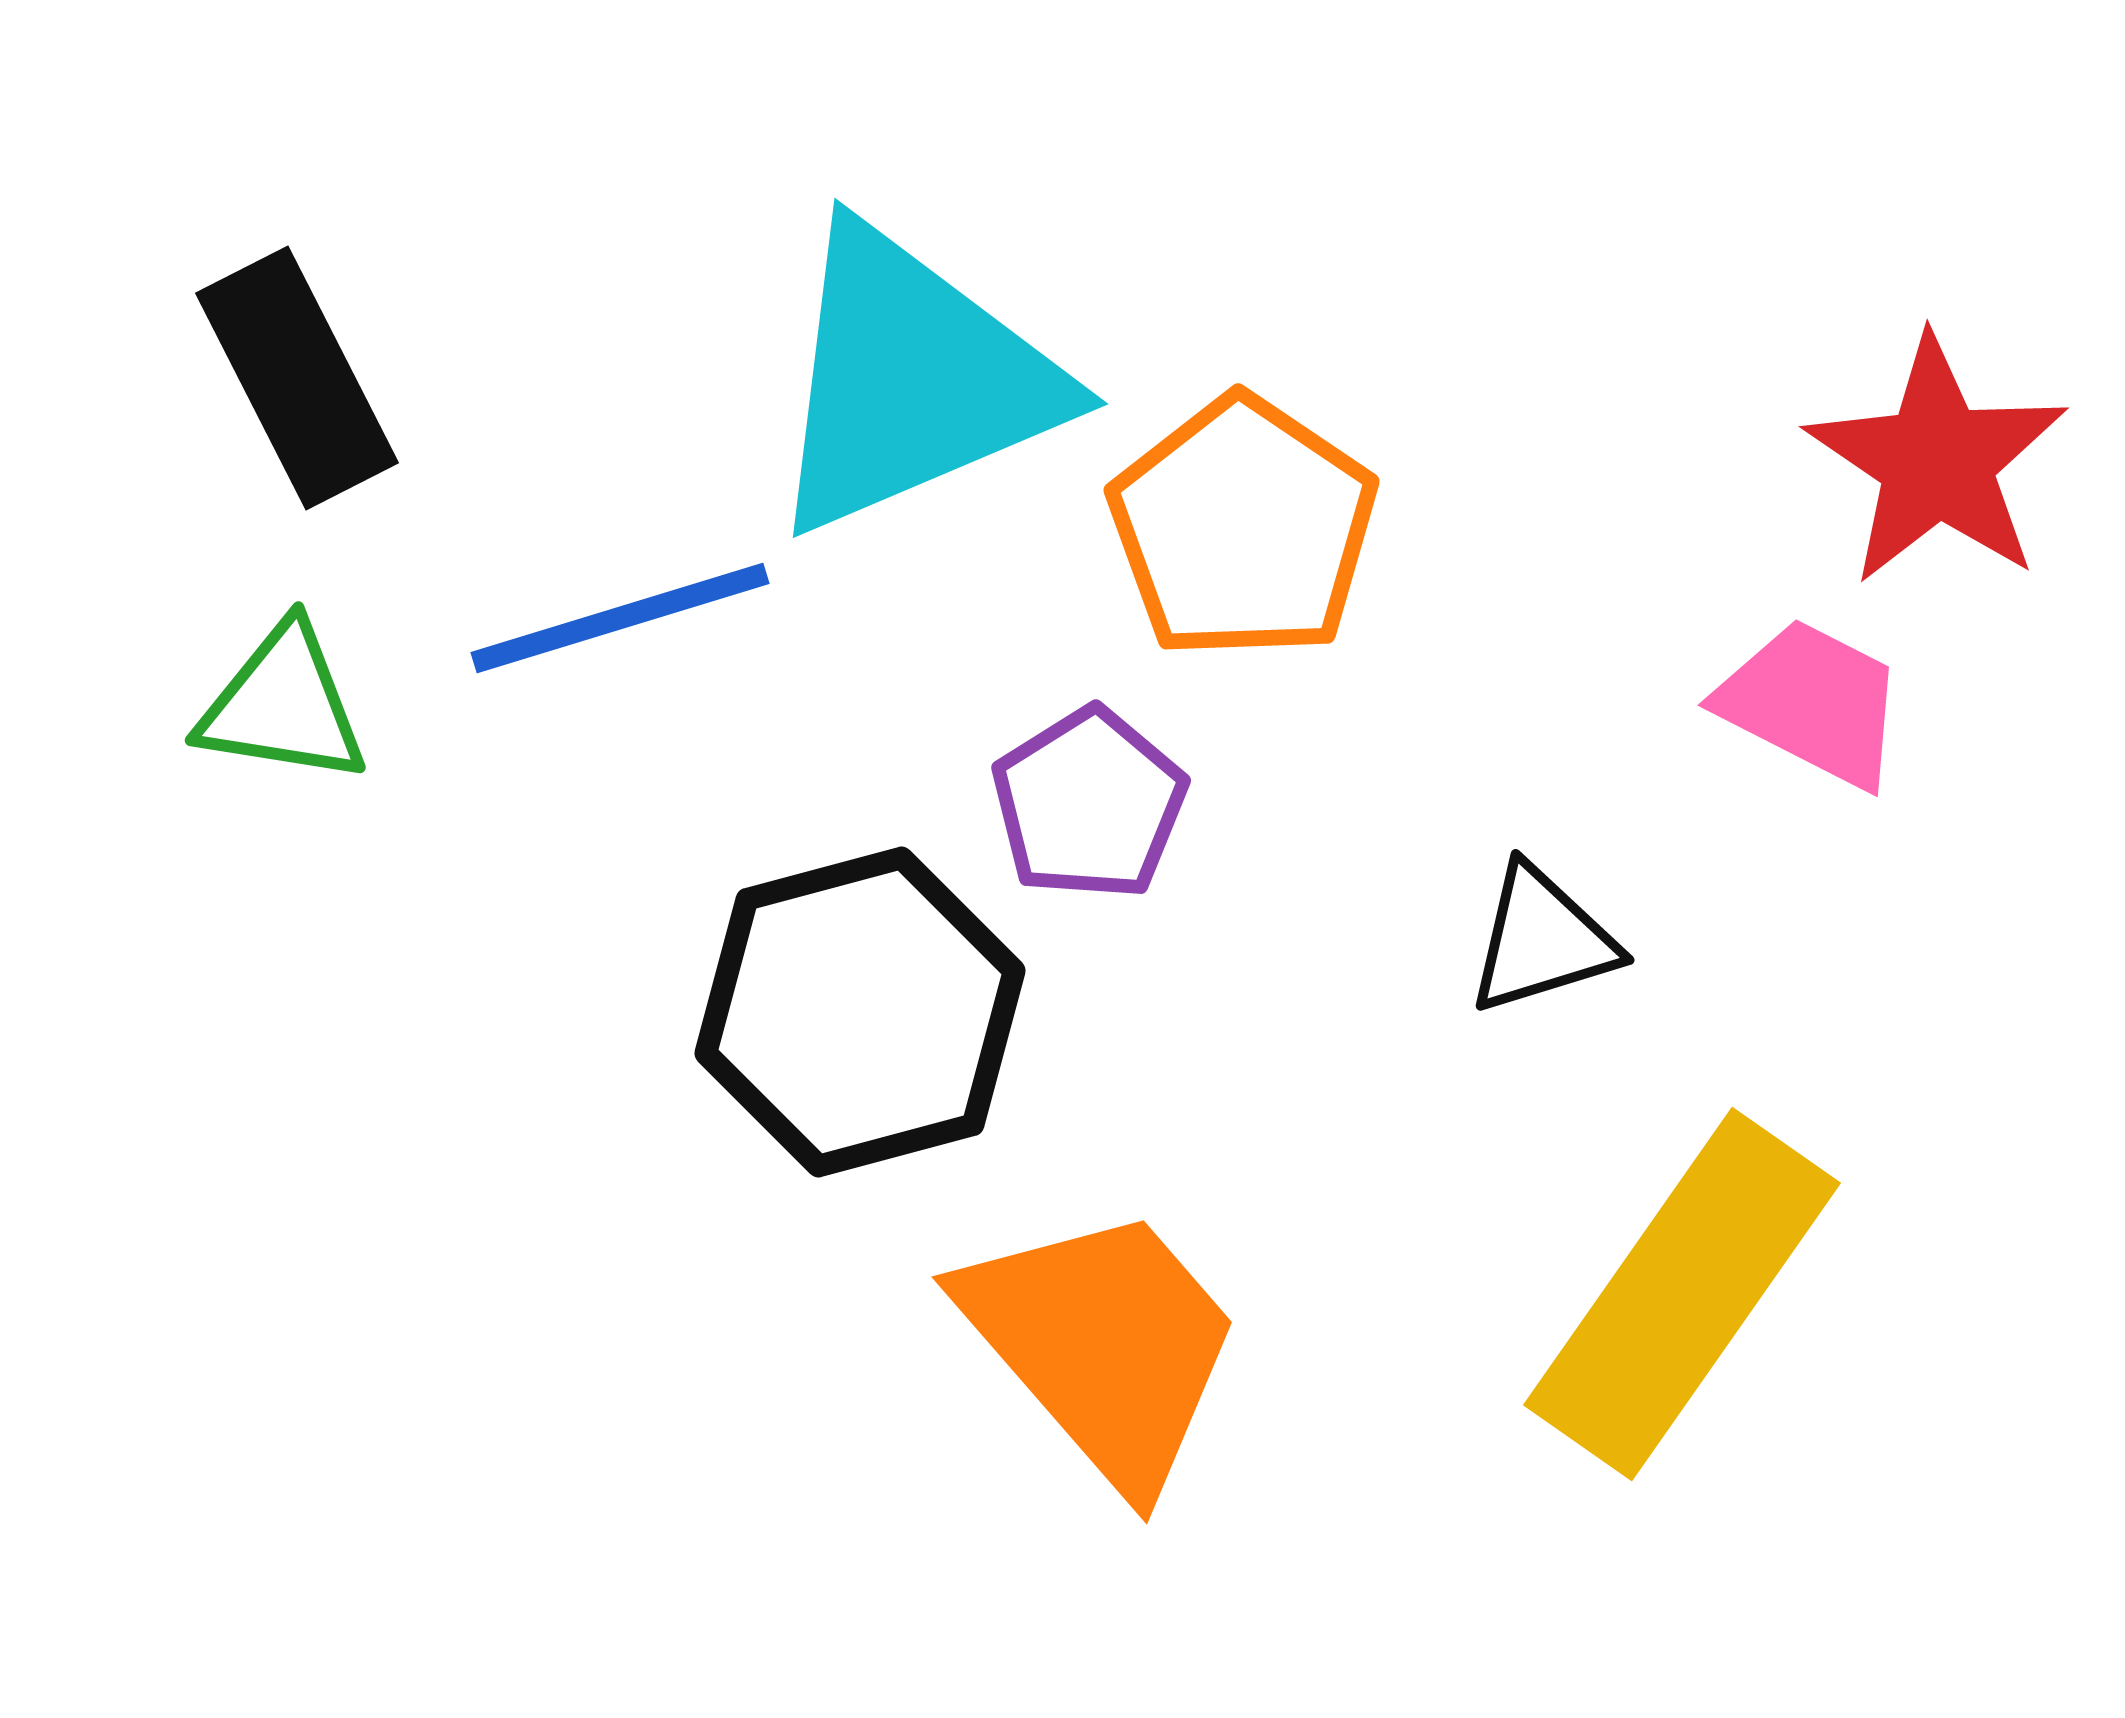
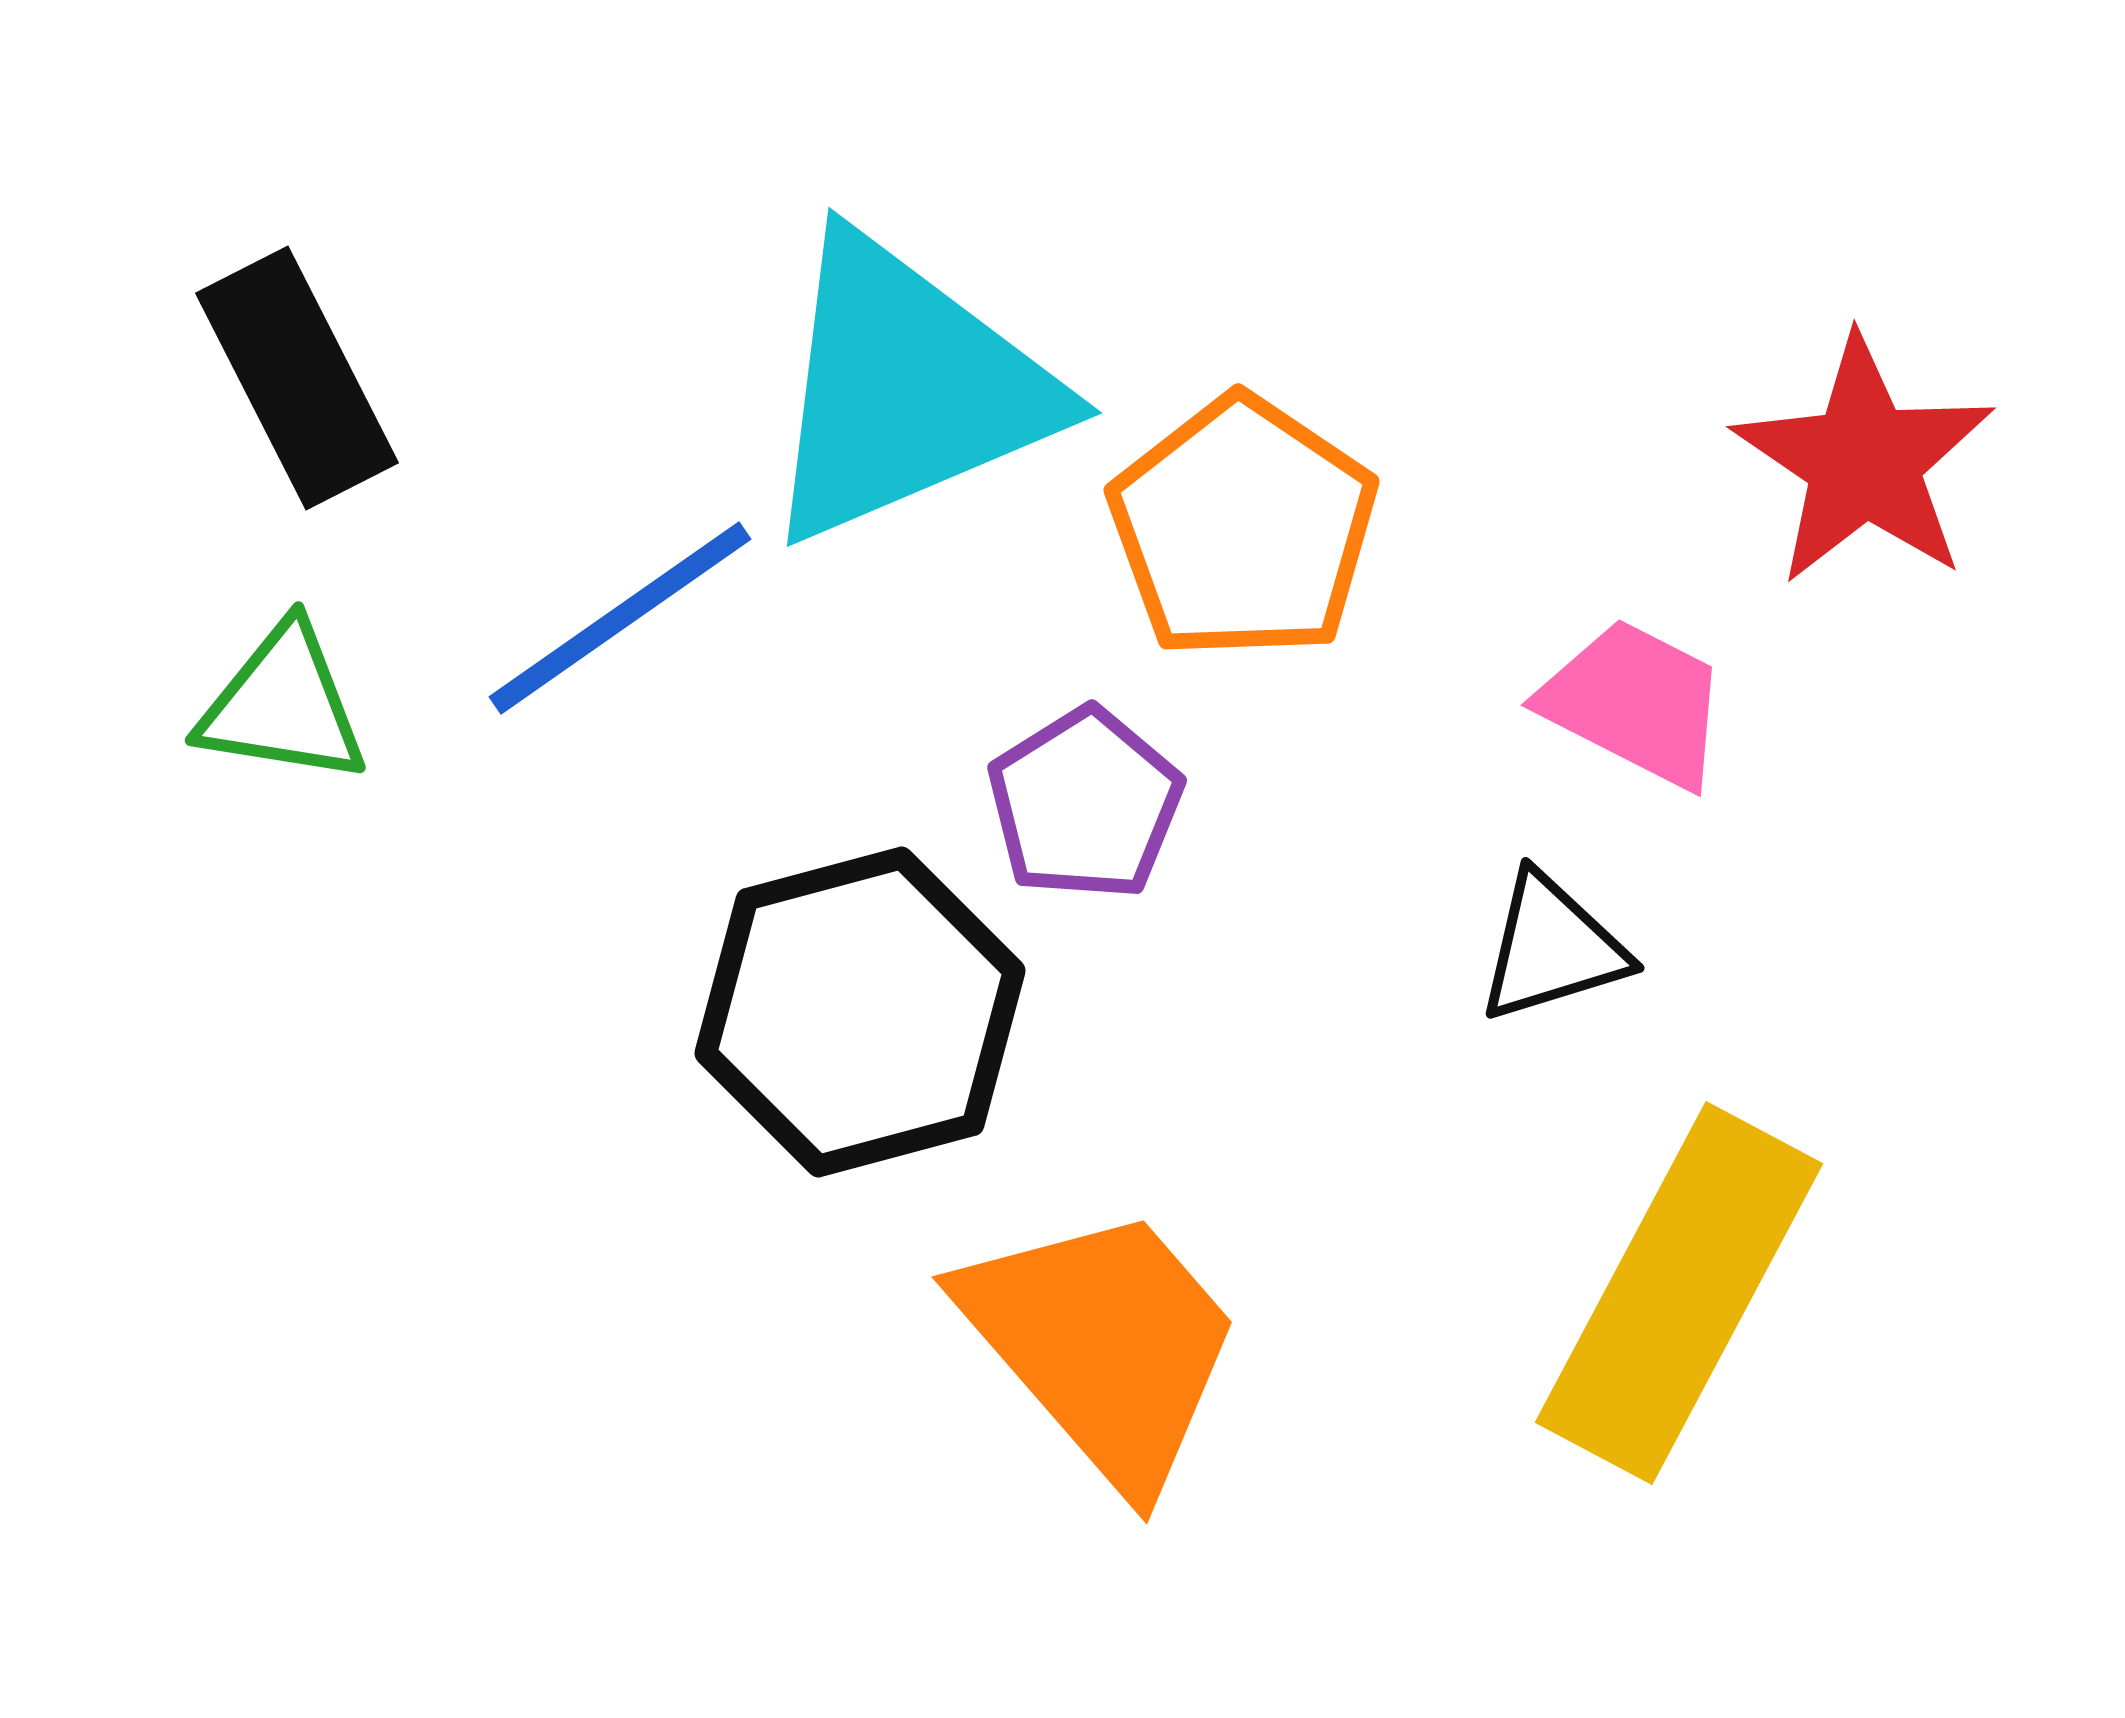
cyan triangle: moved 6 px left, 9 px down
red star: moved 73 px left
blue line: rotated 18 degrees counterclockwise
pink trapezoid: moved 177 px left
purple pentagon: moved 4 px left
black triangle: moved 10 px right, 8 px down
yellow rectangle: moved 3 px left, 1 px up; rotated 7 degrees counterclockwise
